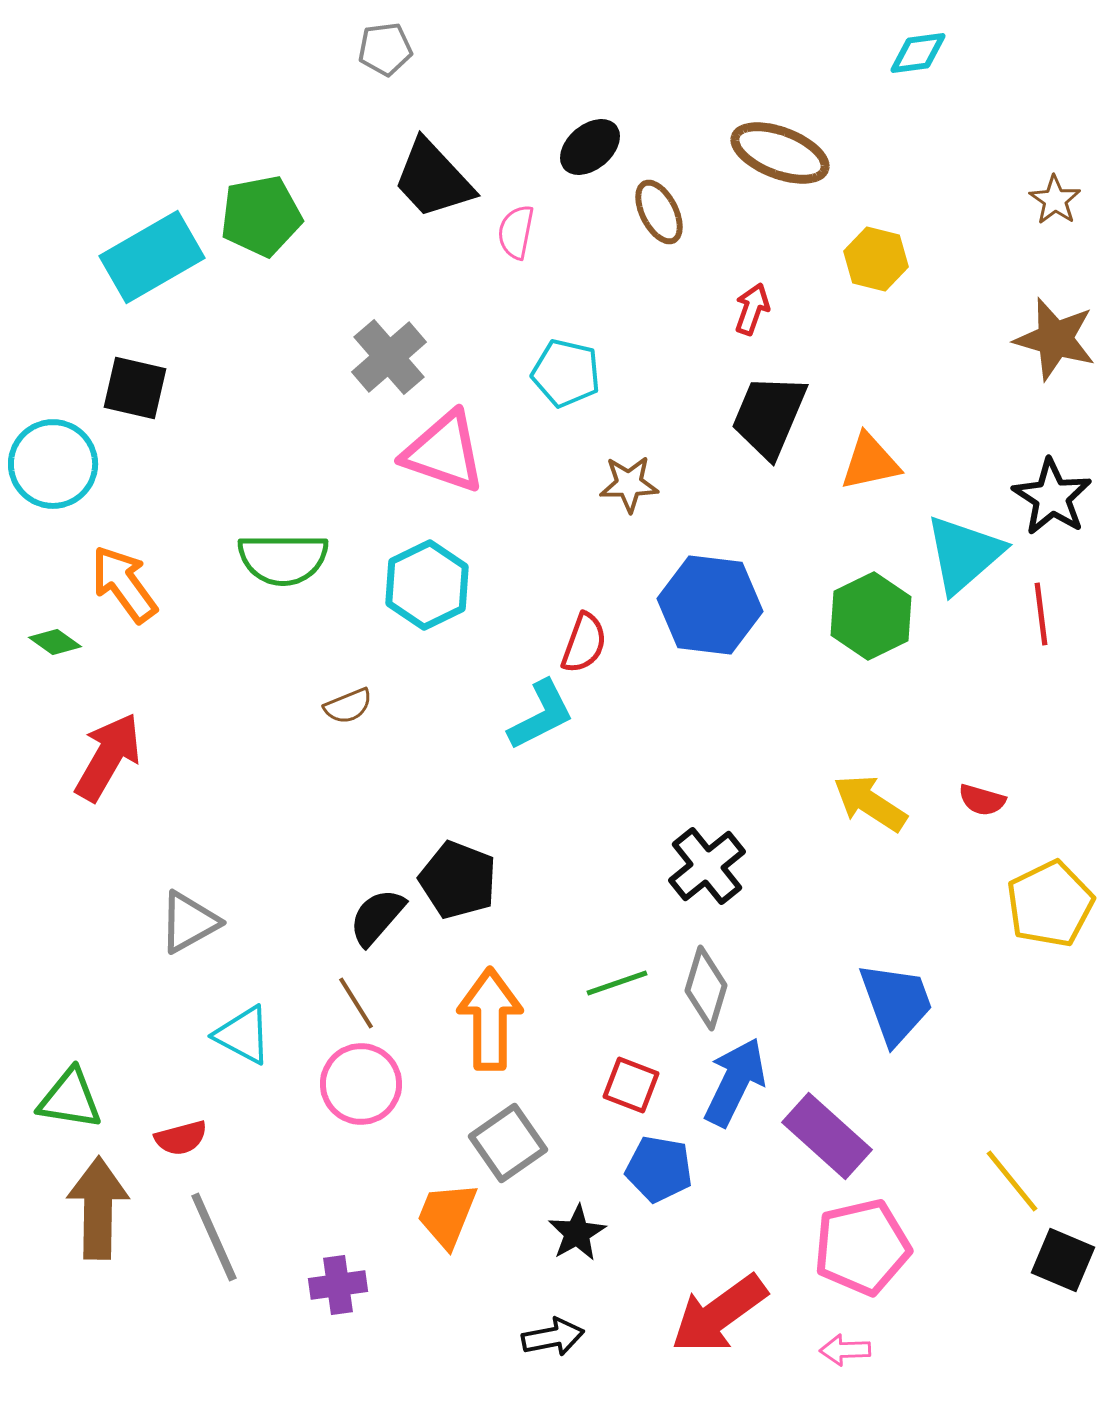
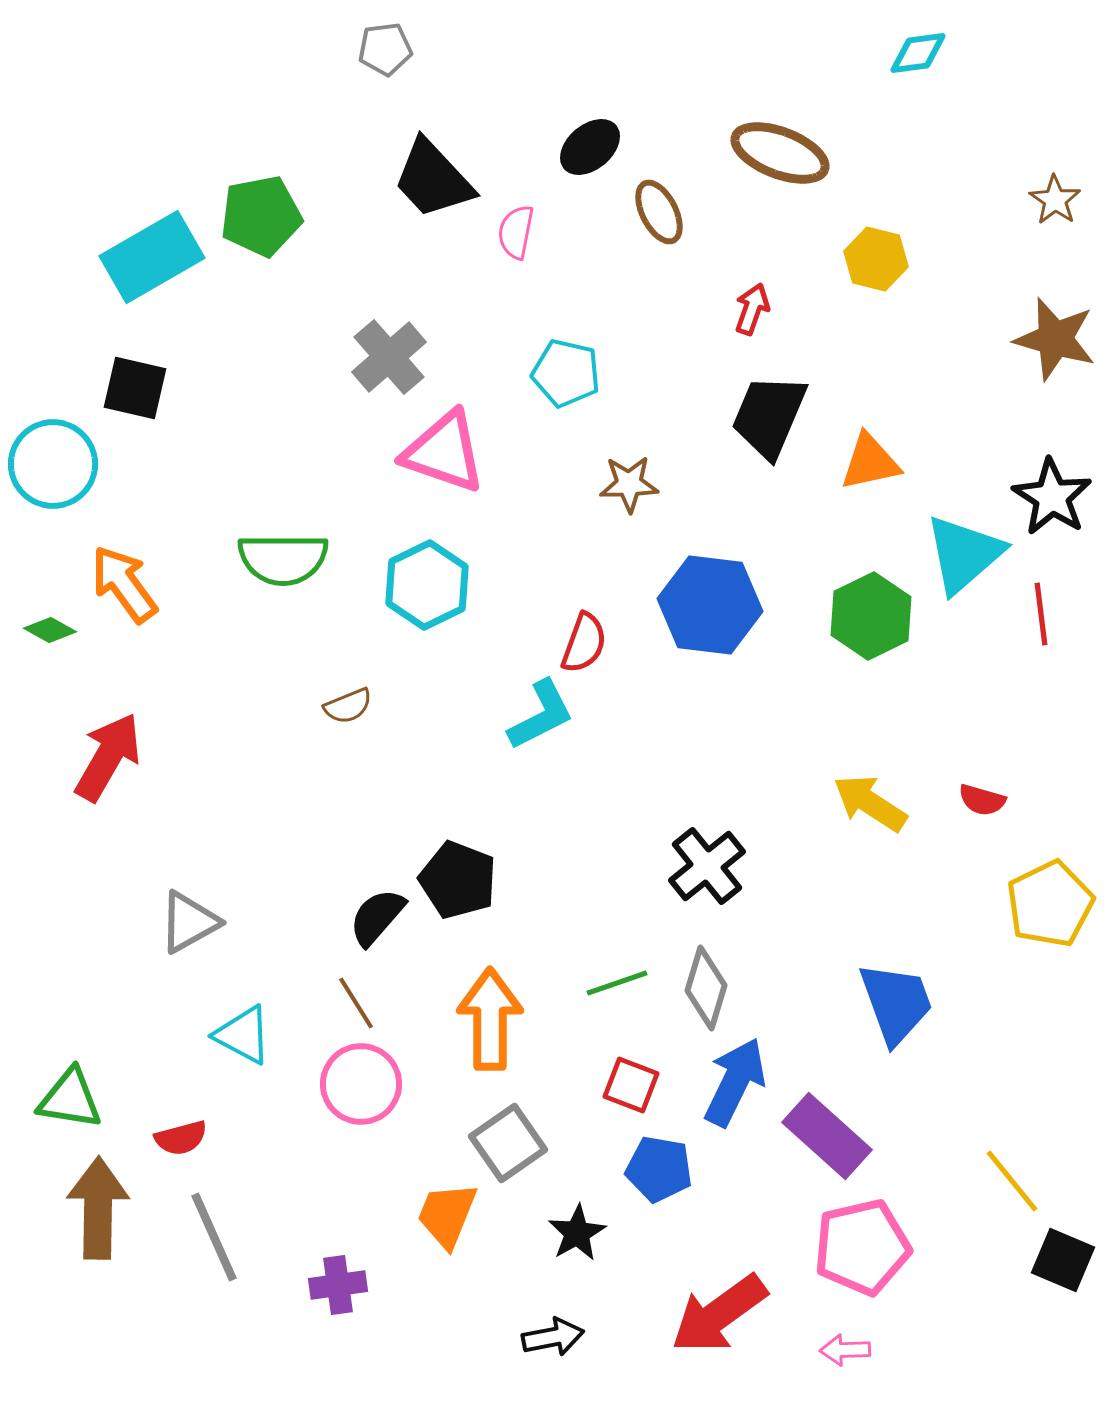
green diamond at (55, 642): moved 5 px left, 12 px up; rotated 6 degrees counterclockwise
